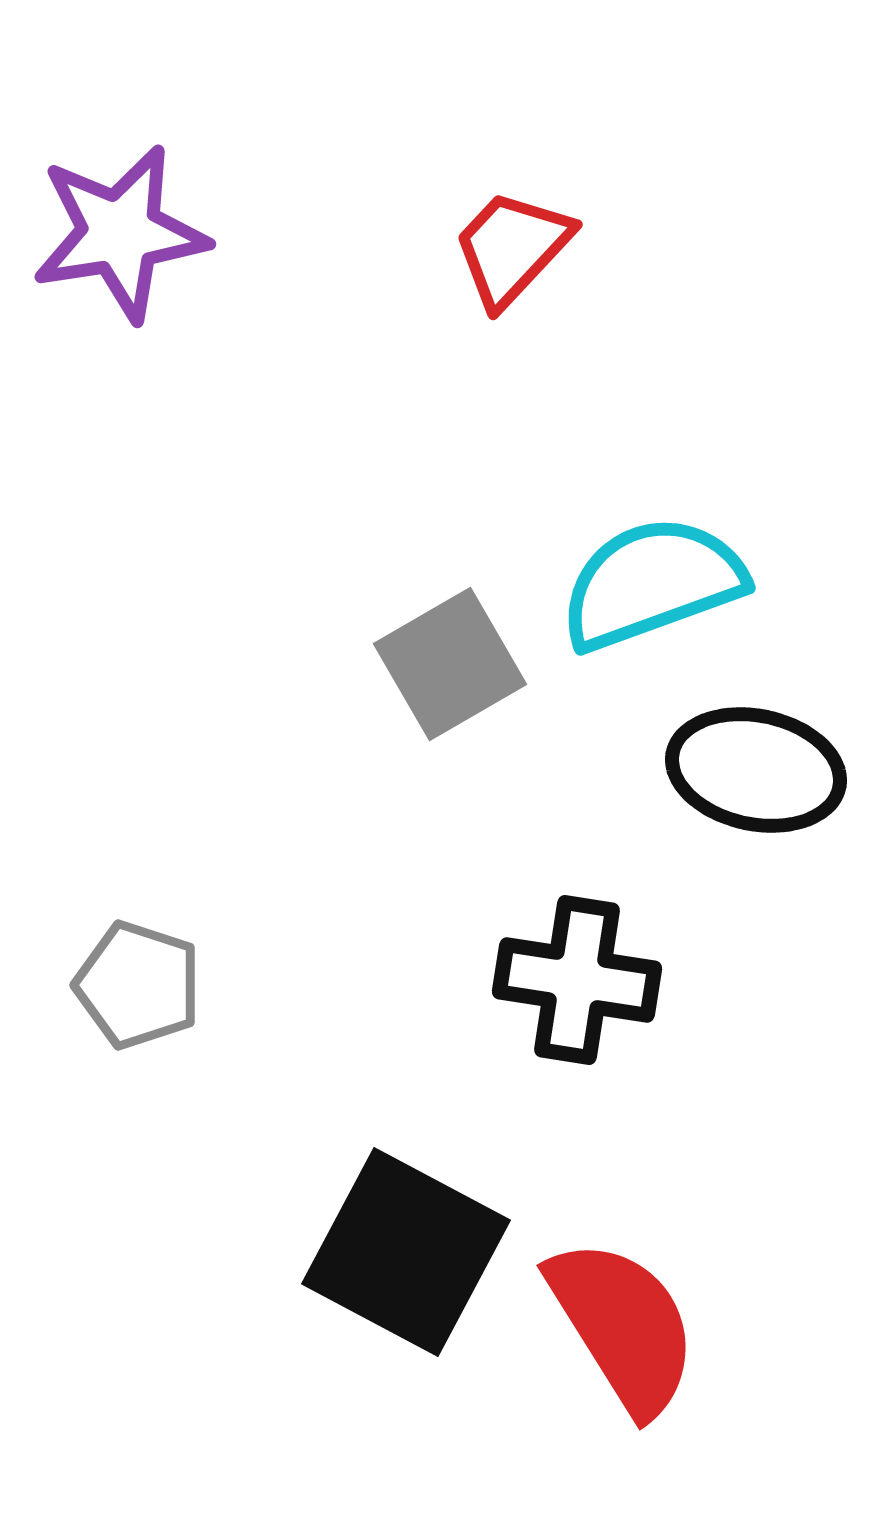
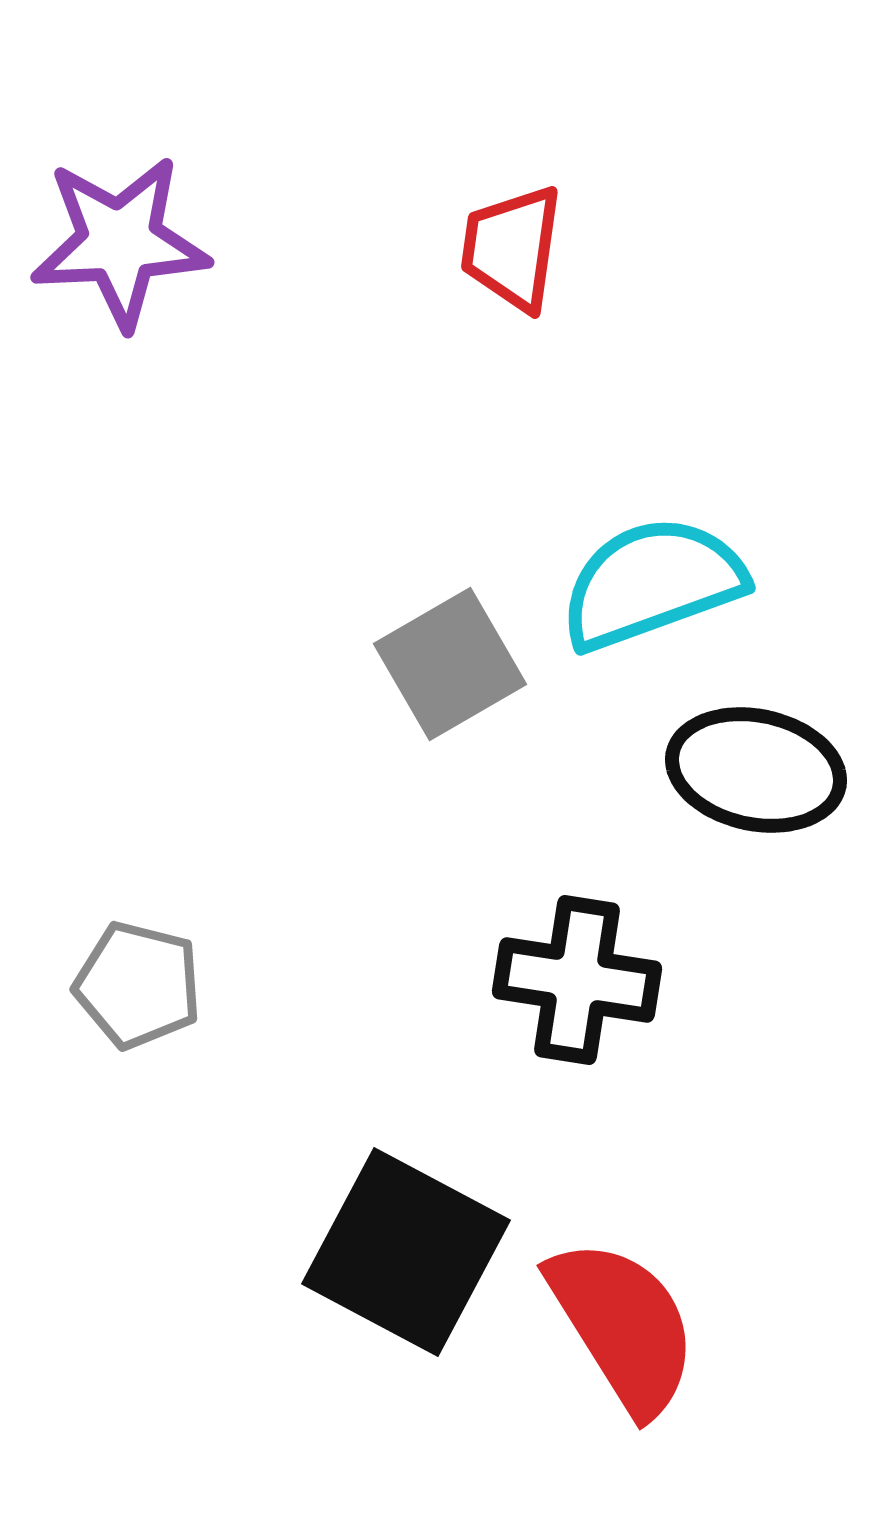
purple star: moved 9 px down; rotated 6 degrees clockwise
red trapezoid: rotated 35 degrees counterclockwise
gray pentagon: rotated 4 degrees counterclockwise
